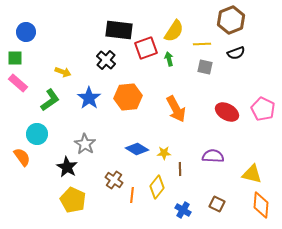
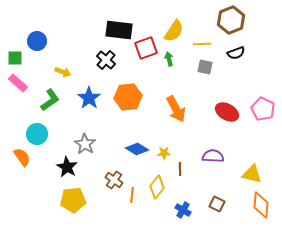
blue circle: moved 11 px right, 9 px down
yellow pentagon: rotated 30 degrees counterclockwise
